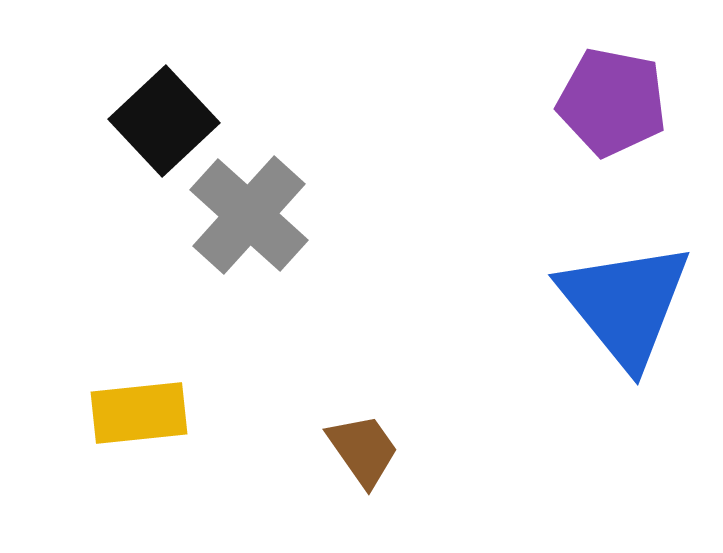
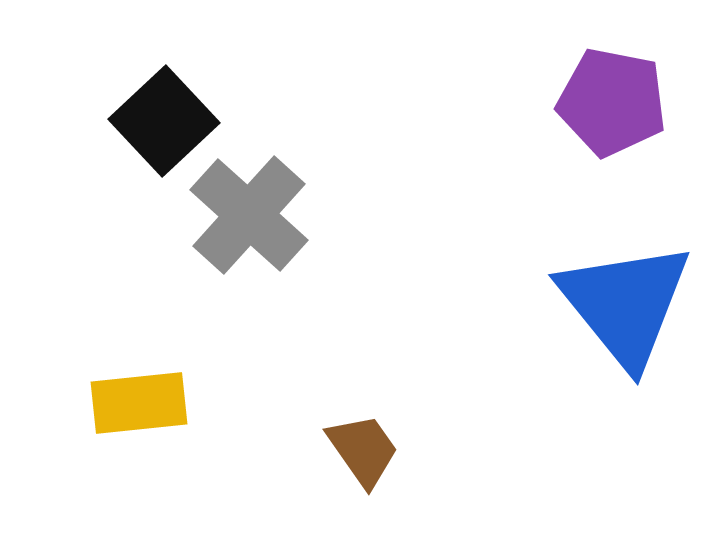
yellow rectangle: moved 10 px up
